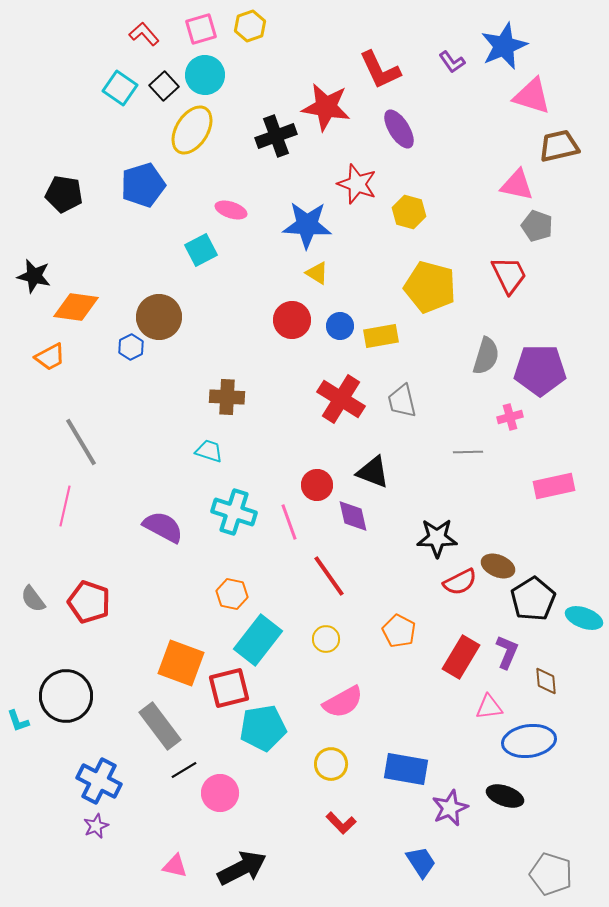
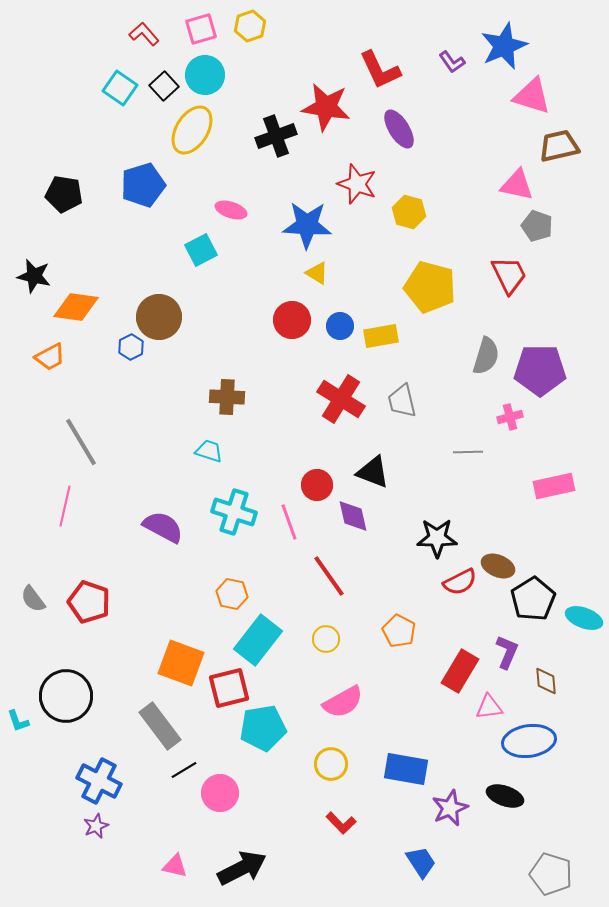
red rectangle at (461, 657): moved 1 px left, 14 px down
